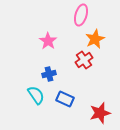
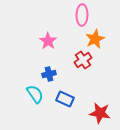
pink ellipse: moved 1 px right; rotated 15 degrees counterclockwise
red cross: moved 1 px left
cyan semicircle: moved 1 px left, 1 px up
red star: rotated 25 degrees clockwise
